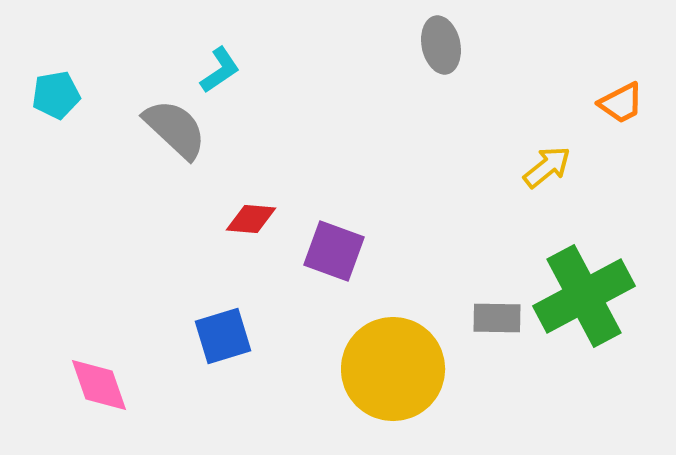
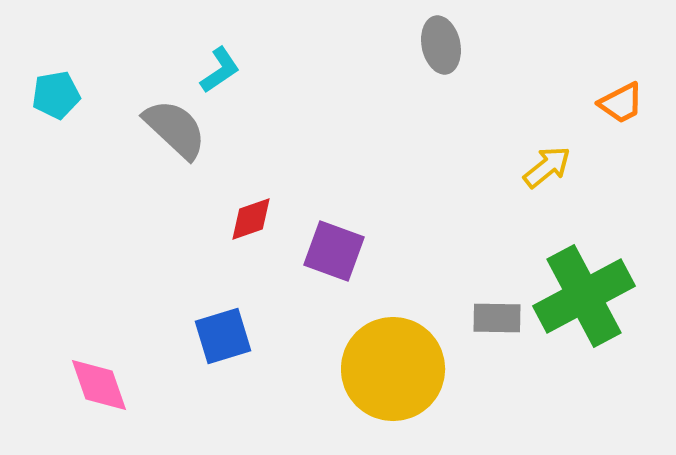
red diamond: rotated 24 degrees counterclockwise
